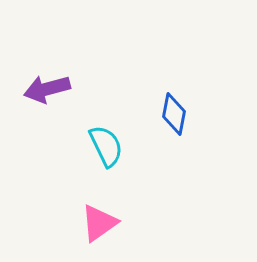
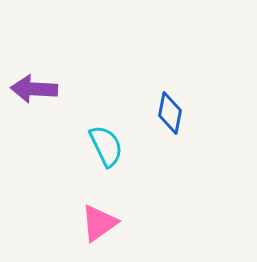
purple arrow: moved 13 px left; rotated 18 degrees clockwise
blue diamond: moved 4 px left, 1 px up
